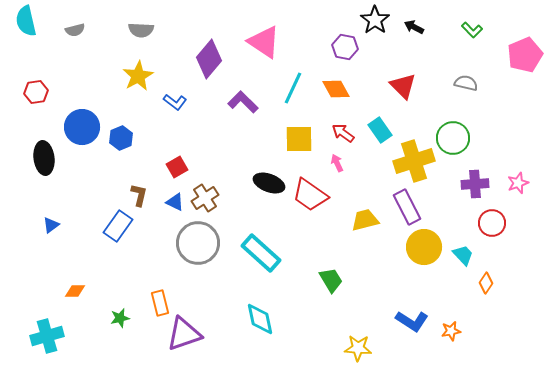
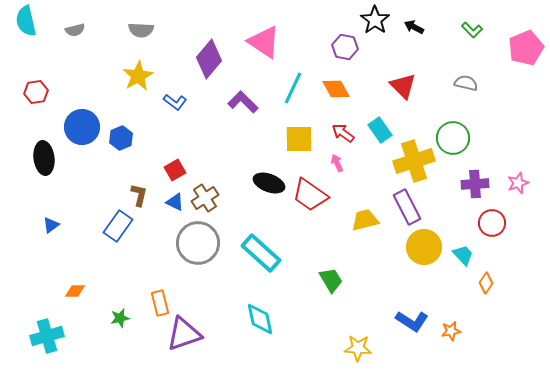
pink pentagon at (525, 55): moved 1 px right, 7 px up
red square at (177, 167): moved 2 px left, 3 px down
